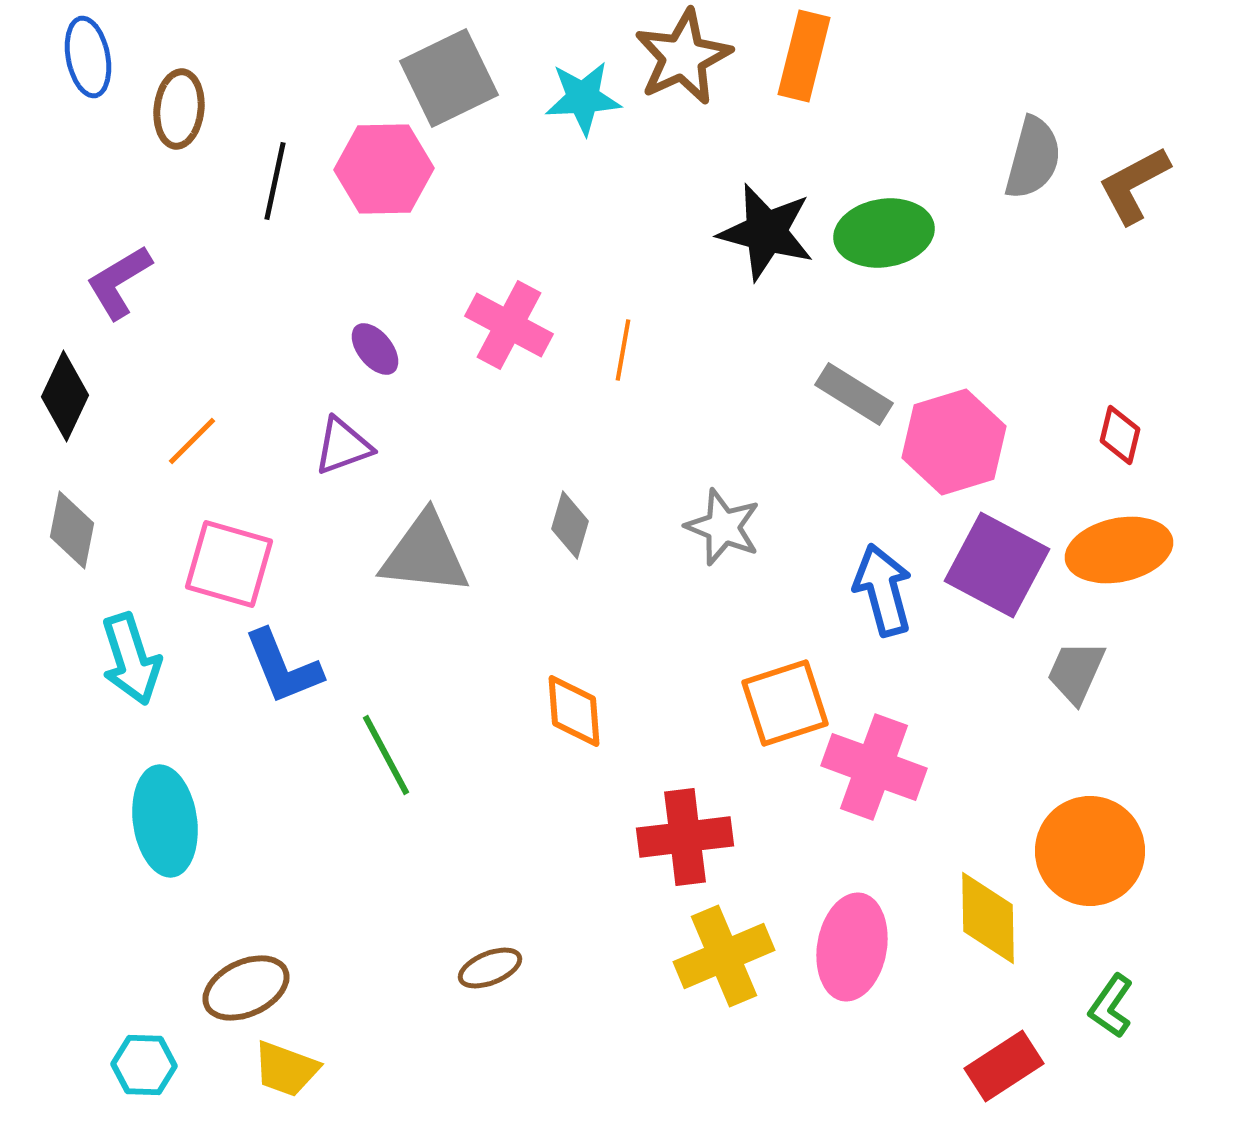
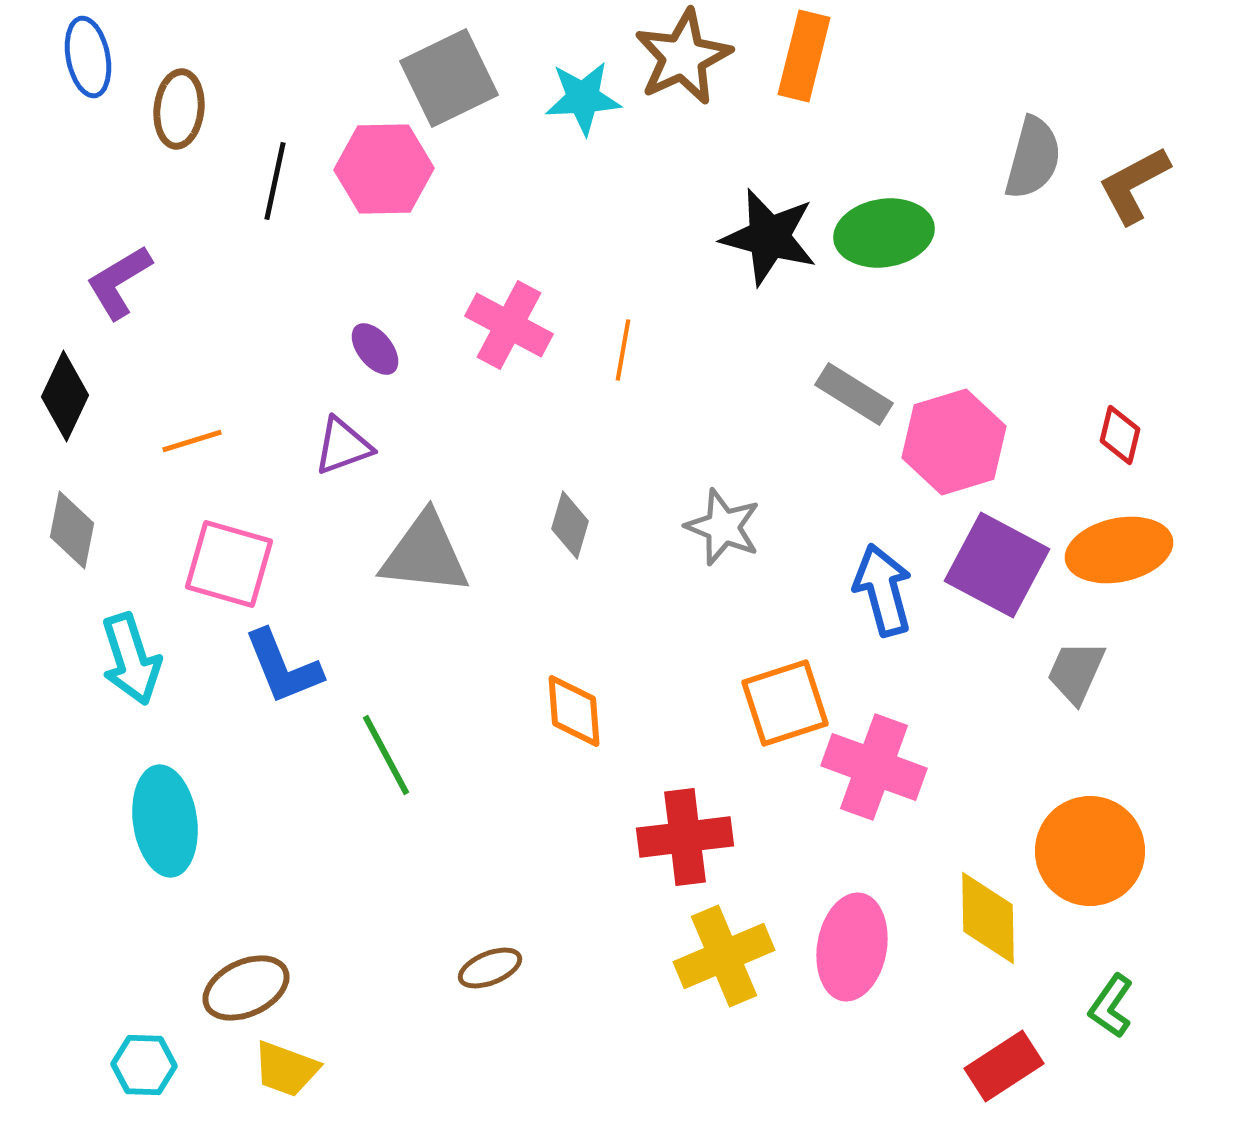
black star at (766, 232): moved 3 px right, 5 px down
orange line at (192, 441): rotated 28 degrees clockwise
